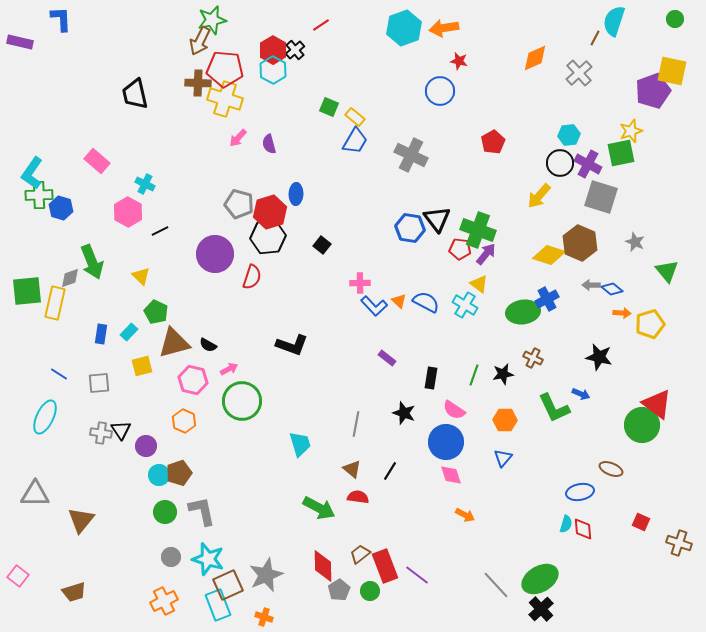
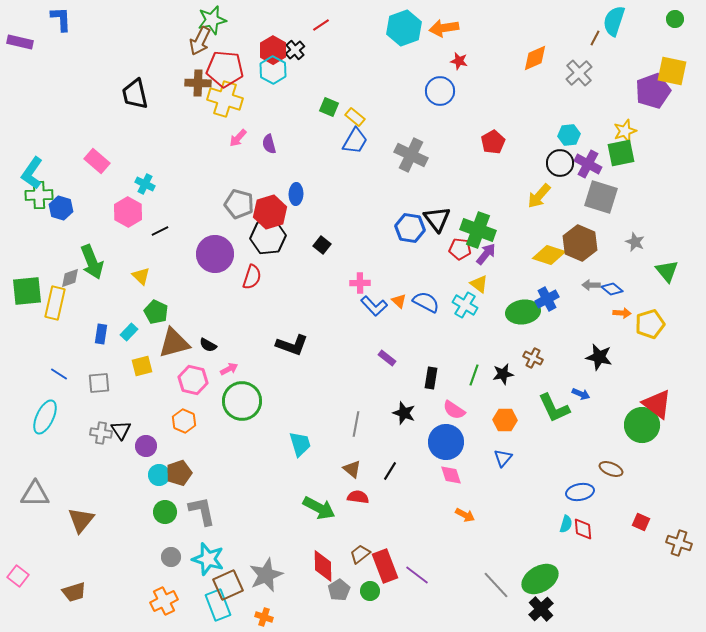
yellow star at (631, 131): moved 6 px left
